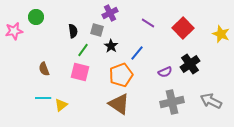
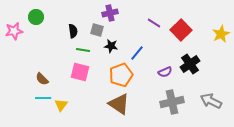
purple cross: rotated 14 degrees clockwise
purple line: moved 6 px right
red square: moved 2 px left, 2 px down
yellow star: rotated 24 degrees clockwise
black star: rotated 24 degrees counterclockwise
green line: rotated 64 degrees clockwise
brown semicircle: moved 2 px left, 10 px down; rotated 24 degrees counterclockwise
yellow triangle: rotated 16 degrees counterclockwise
